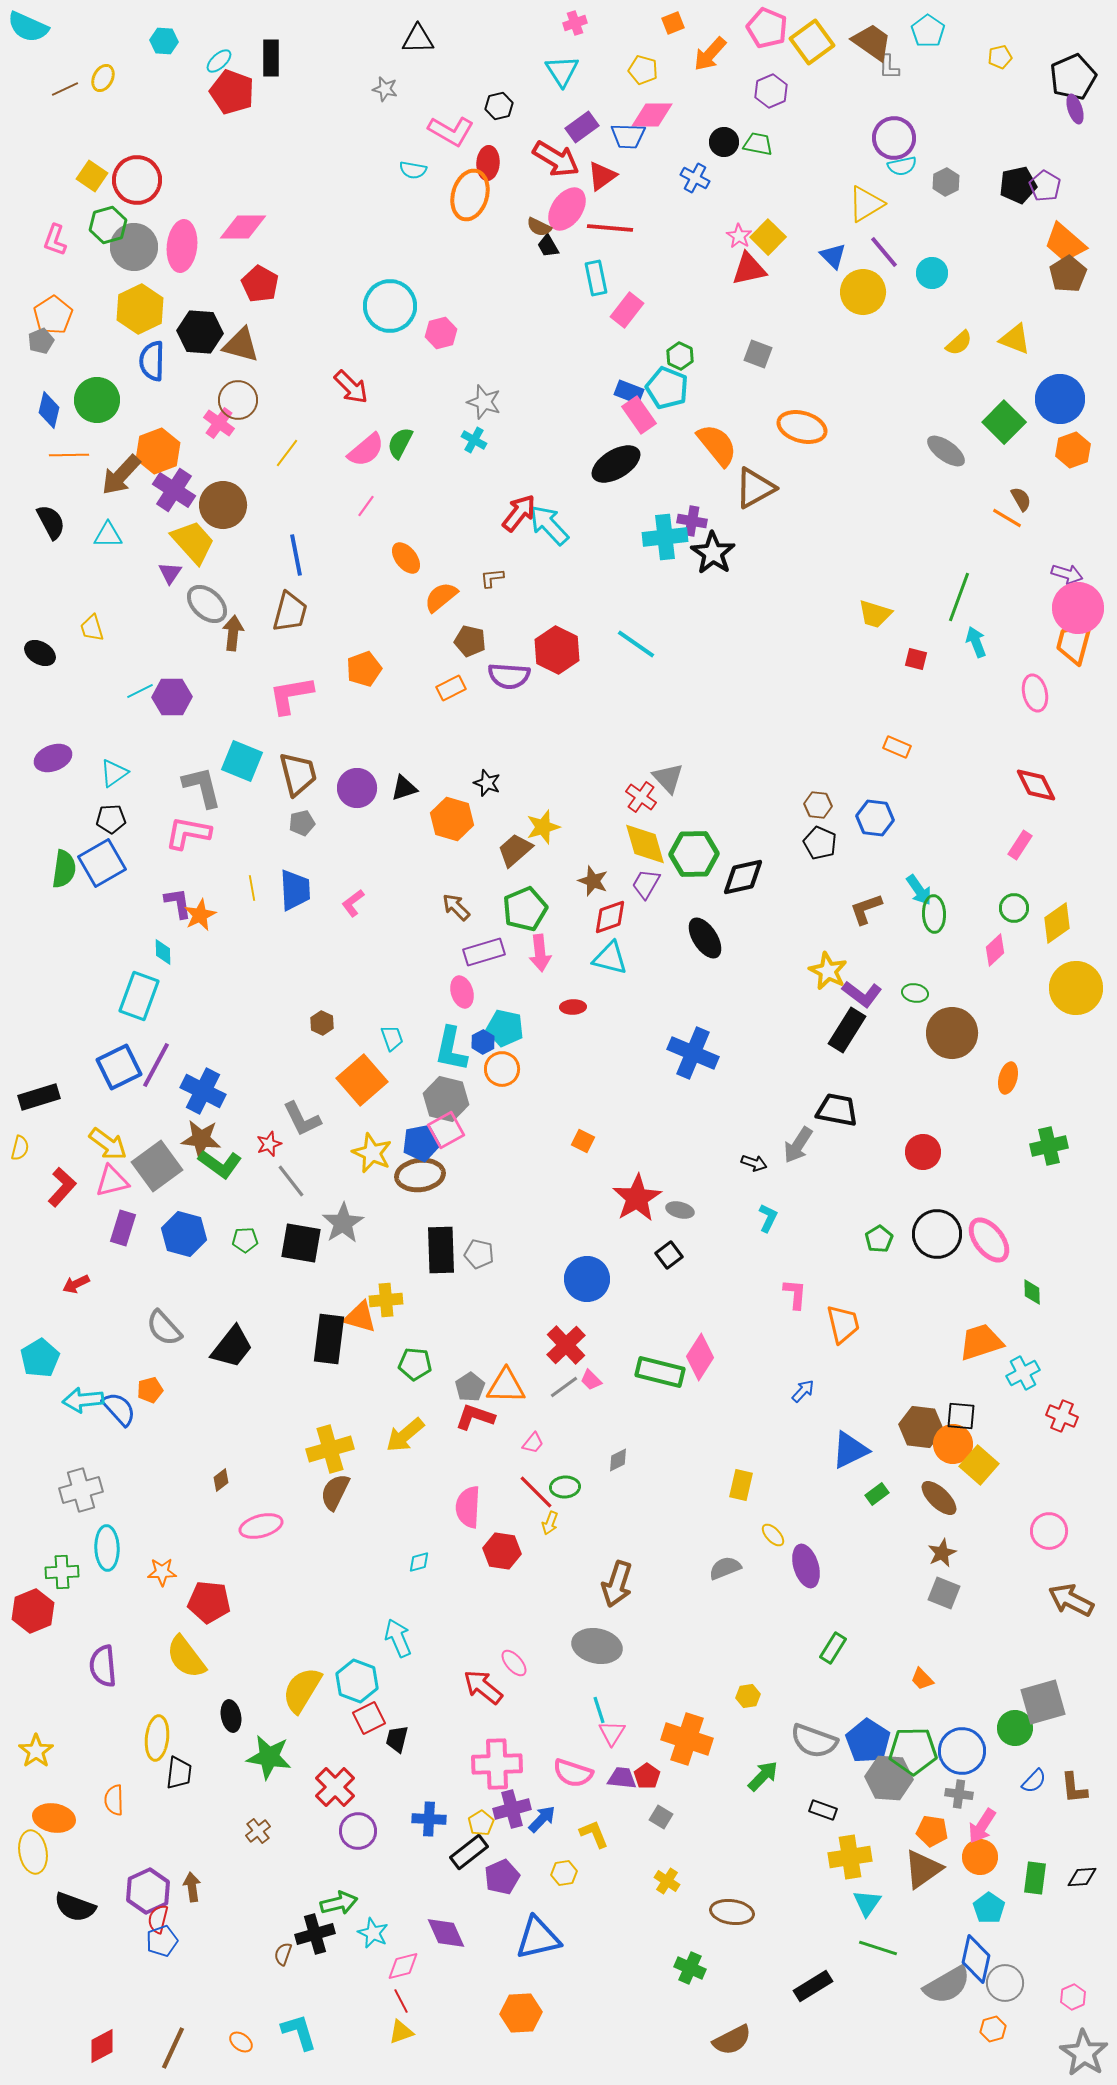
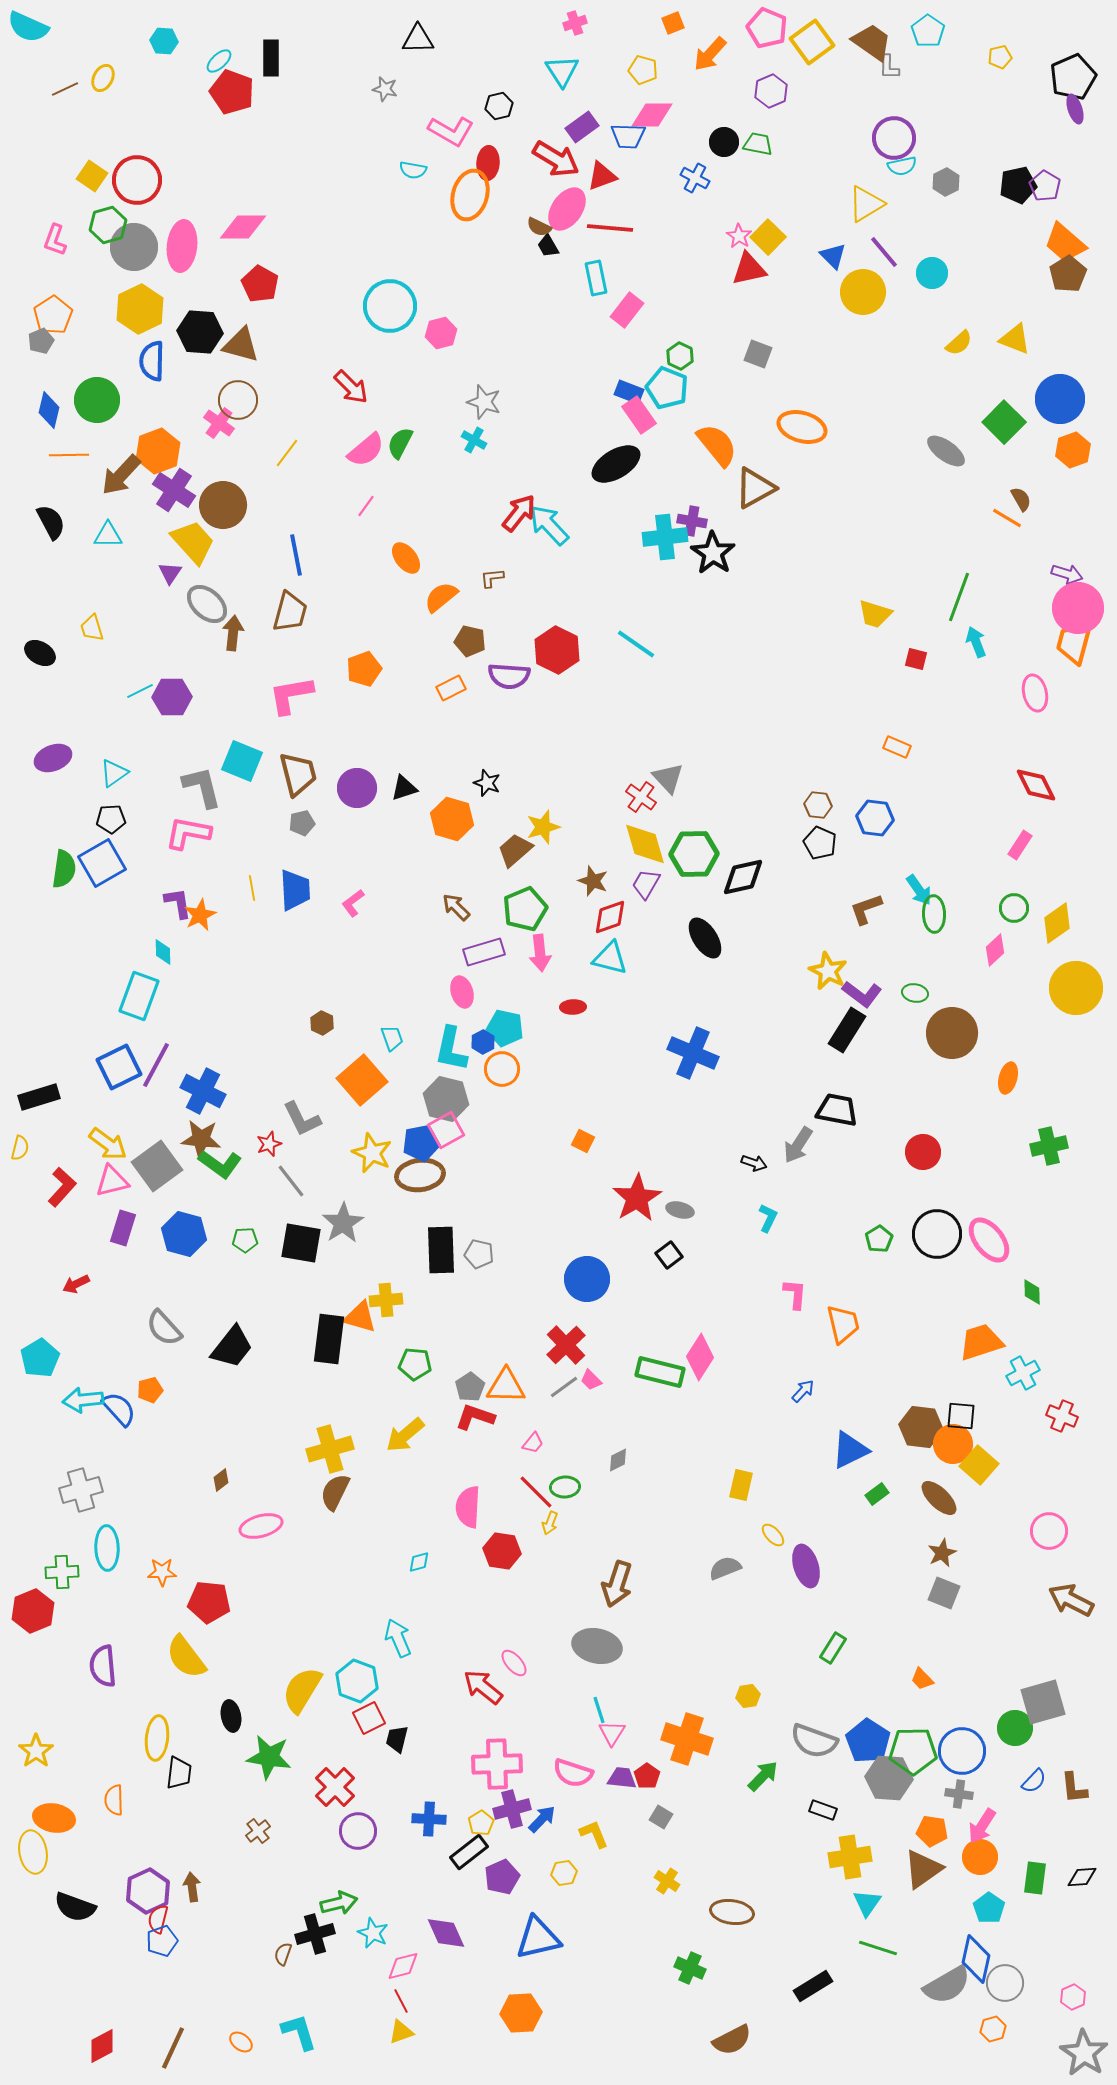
red triangle at (602, 176): rotated 16 degrees clockwise
